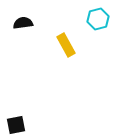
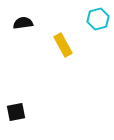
yellow rectangle: moved 3 px left
black square: moved 13 px up
